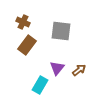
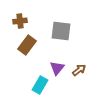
brown cross: moved 3 px left, 1 px up; rotated 32 degrees counterclockwise
